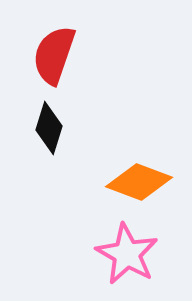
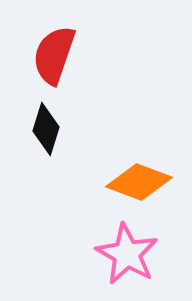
black diamond: moved 3 px left, 1 px down
